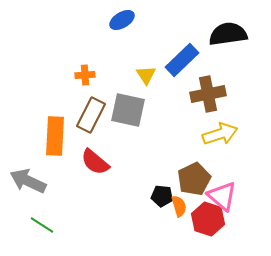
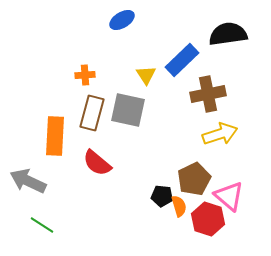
brown rectangle: moved 1 px right, 2 px up; rotated 12 degrees counterclockwise
red semicircle: moved 2 px right, 1 px down
pink triangle: moved 7 px right
